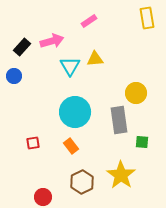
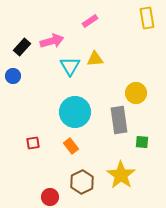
pink rectangle: moved 1 px right
blue circle: moved 1 px left
red circle: moved 7 px right
